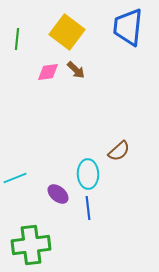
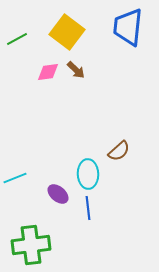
green line: rotated 55 degrees clockwise
